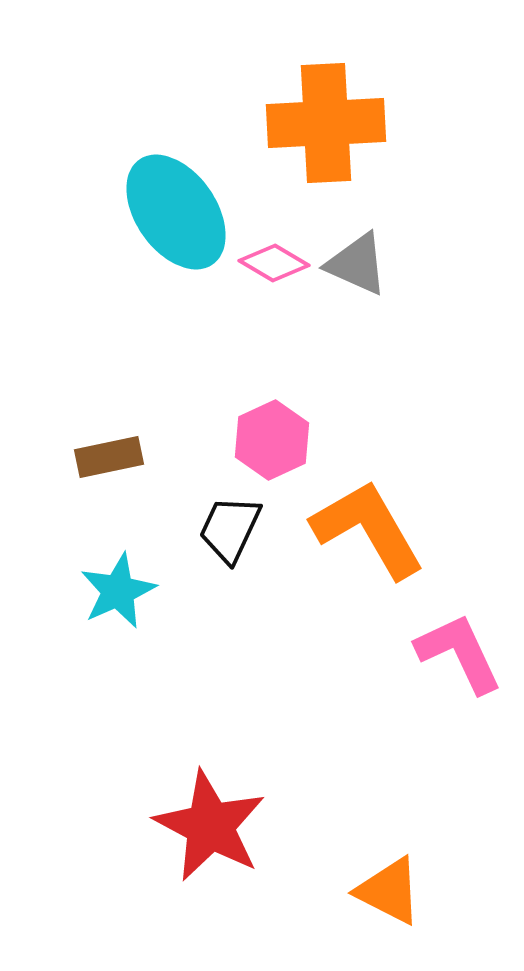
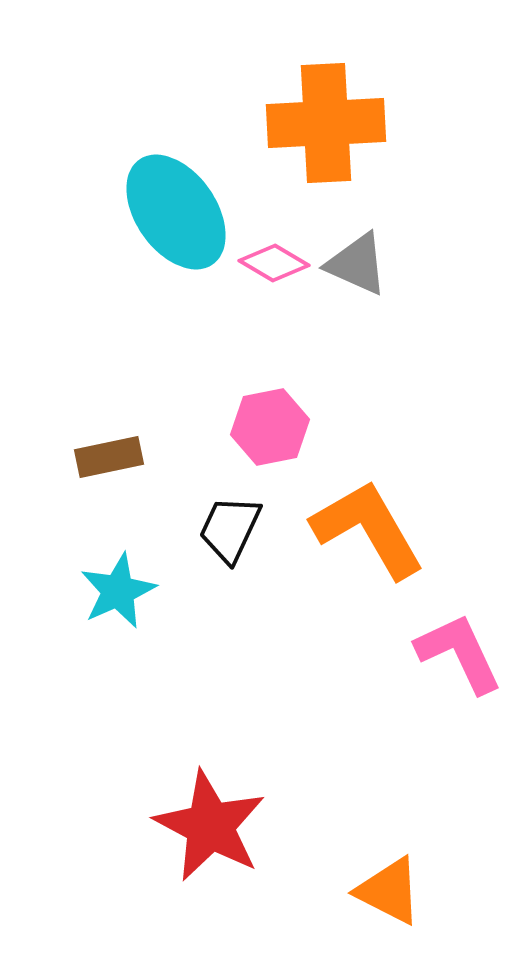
pink hexagon: moved 2 px left, 13 px up; rotated 14 degrees clockwise
